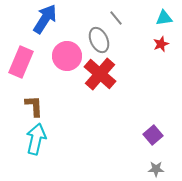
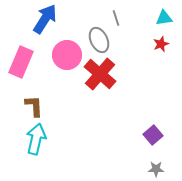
gray line: rotated 21 degrees clockwise
pink circle: moved 1 px up
